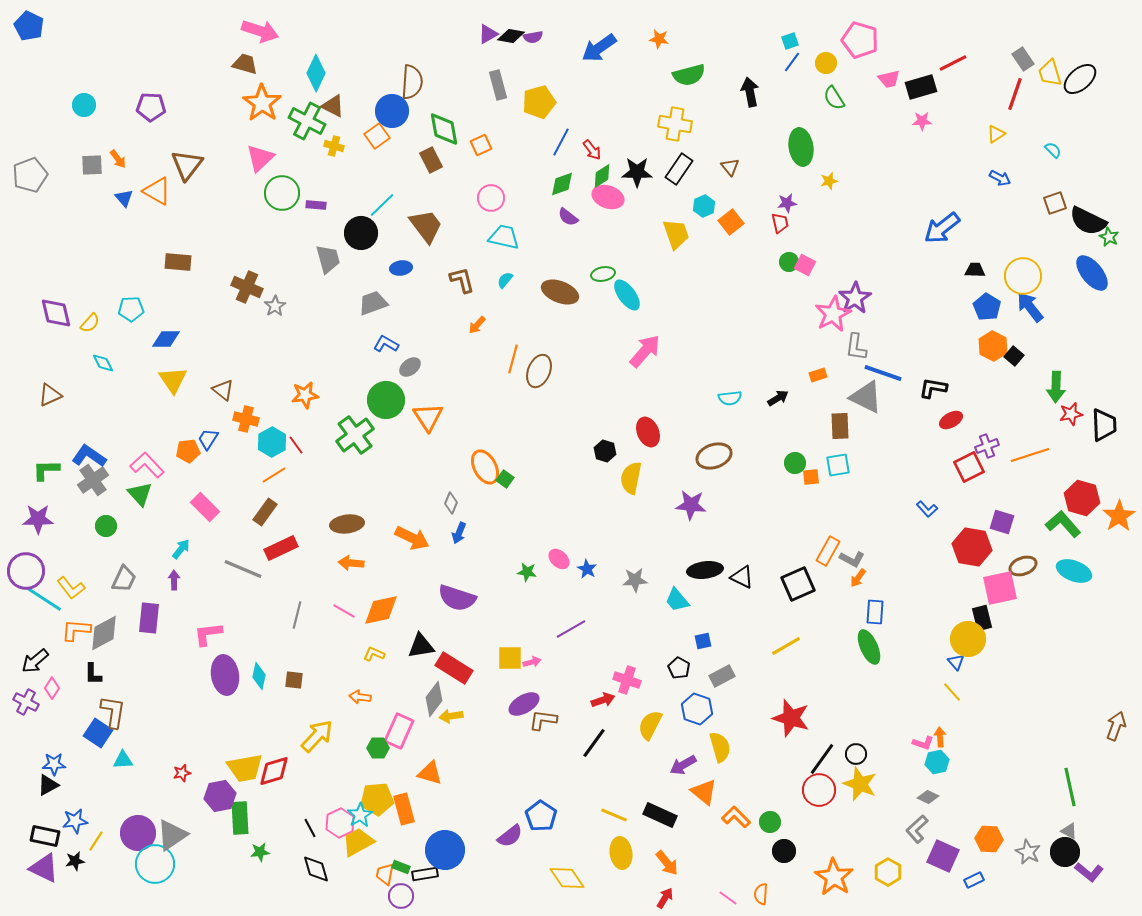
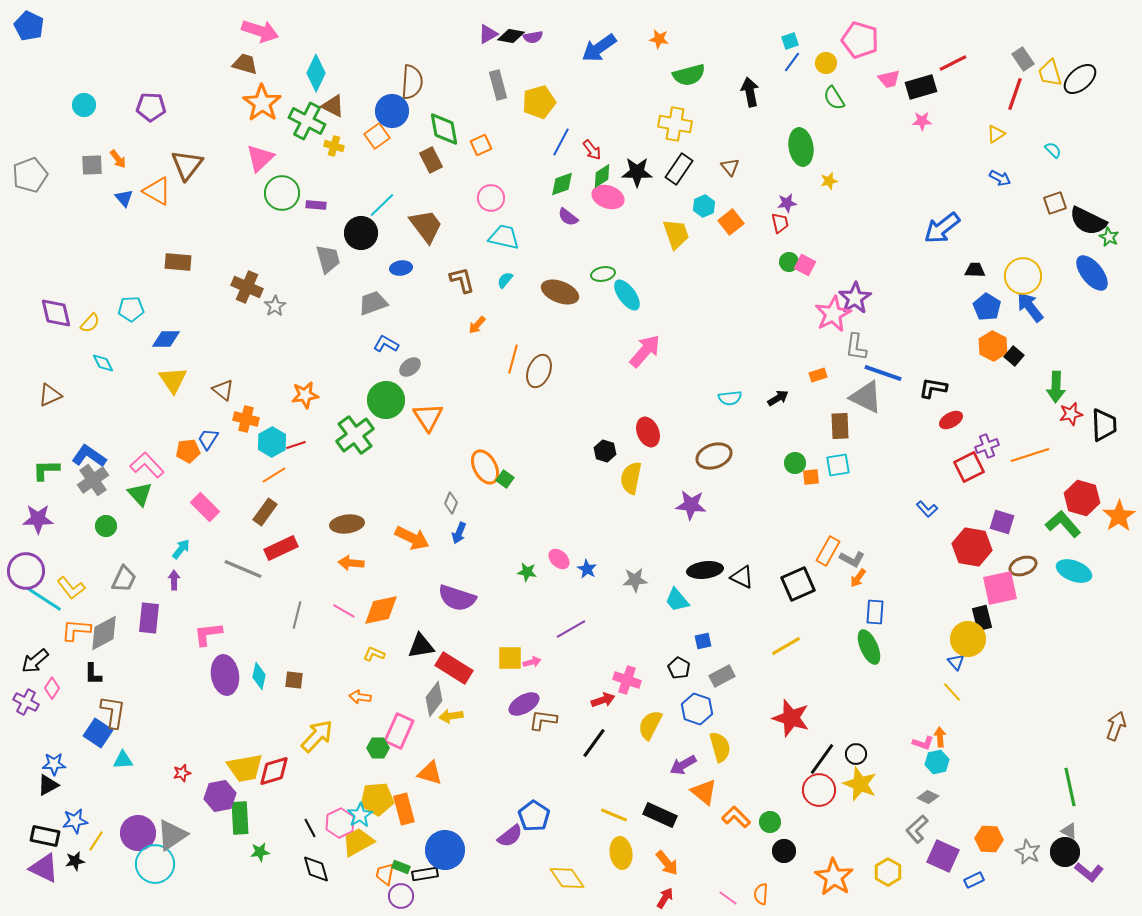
red line at (296, 445): rotated 72 degrees counterclockwise
blue pentagon at (541, 816): moved 7 px left
